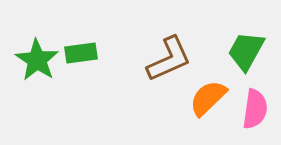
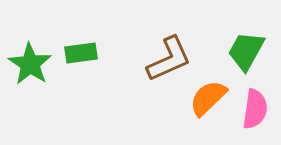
green star: moved 7 px left, 4 px down
